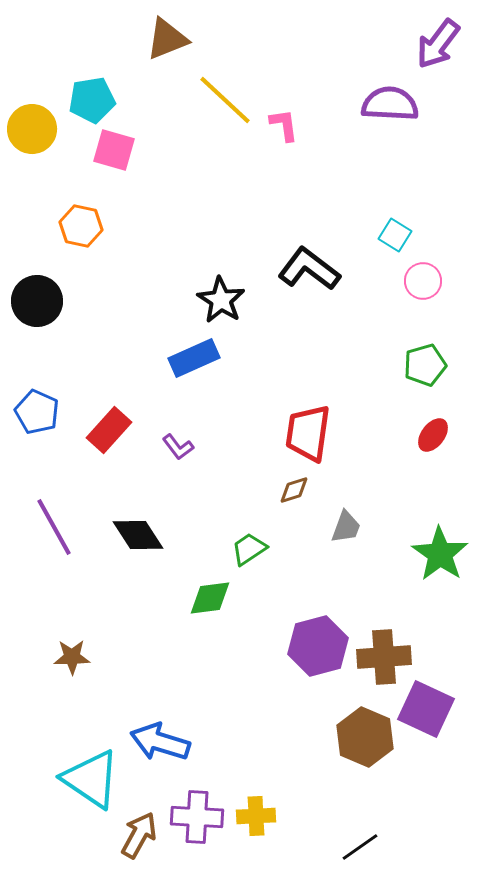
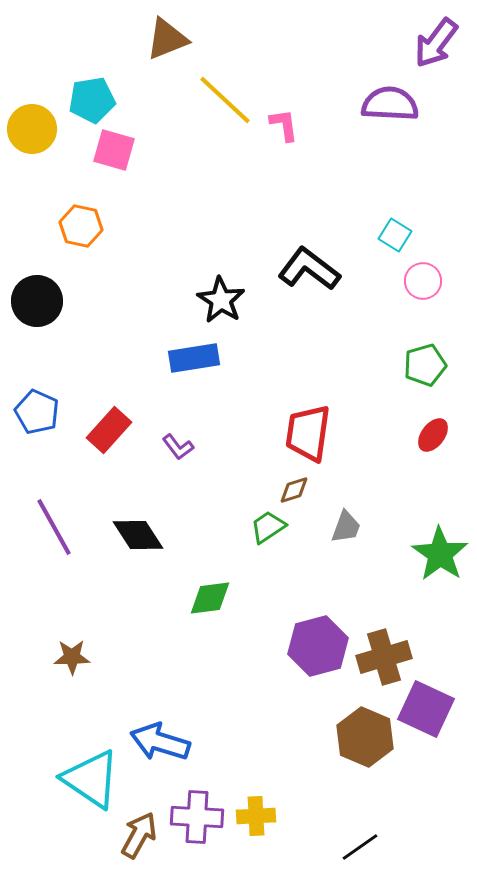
purple arrow: moved 2 px left, 1 px up
blue rectangle: rotated 15 degrees clockwise
green trapezoid: moved 19 px right, 22 px up
brown cross: rotated 12 degrees counterclockwise
